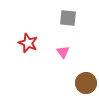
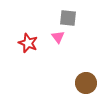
pink triangle: moved 5 px left, 15 px up
